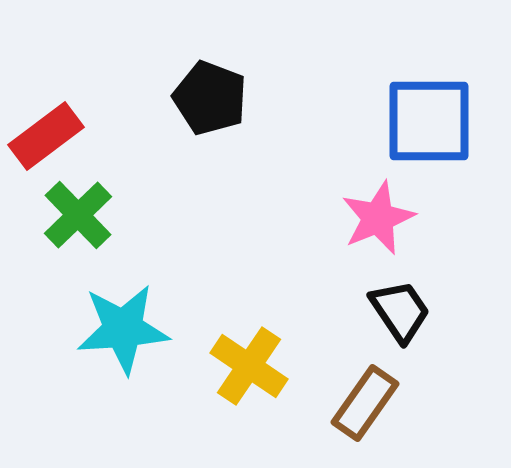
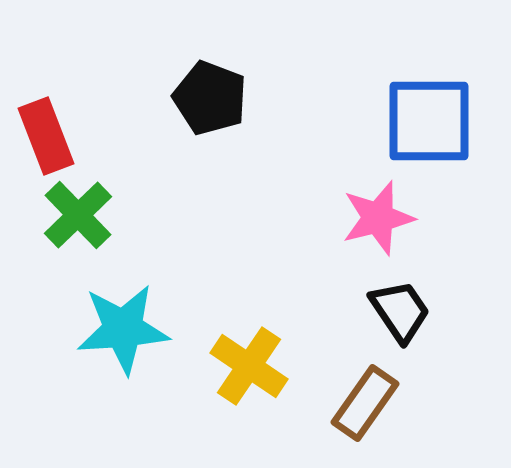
red rectangle: rotated 74 degrees counterclockwise
pink star: rotated 8 degrees clockwise
